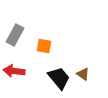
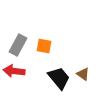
gray rectangle: moved 3 px right, 10 px down
